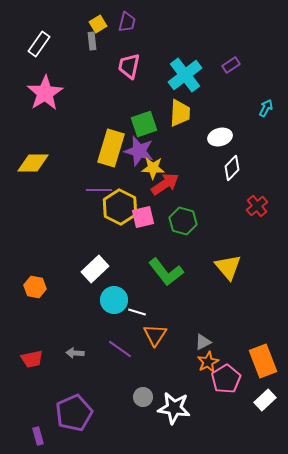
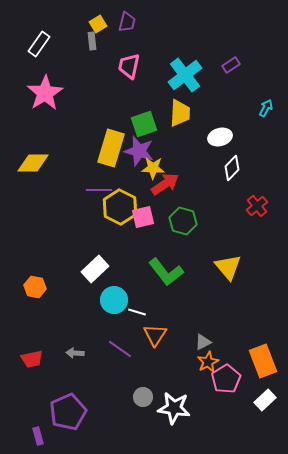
purple pentagon at (74, 413): moved 6 px left, 1 px up
